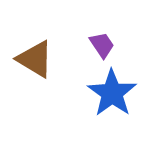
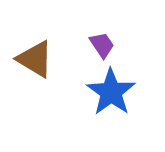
blue star: moved 1 px left, 1 px up
